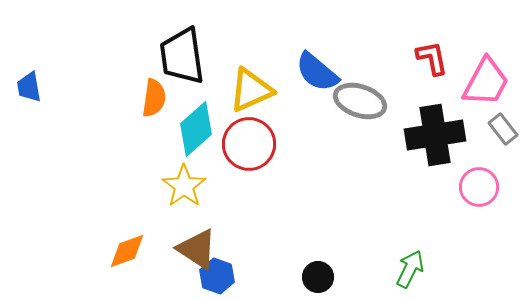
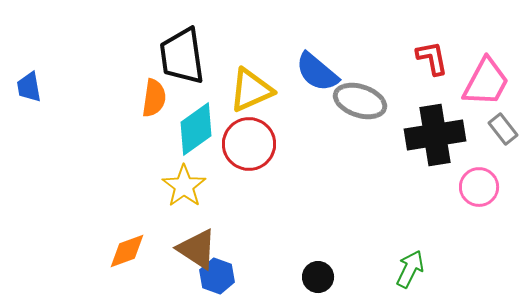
cyan diamond: rotated 6 degrees clockwise
